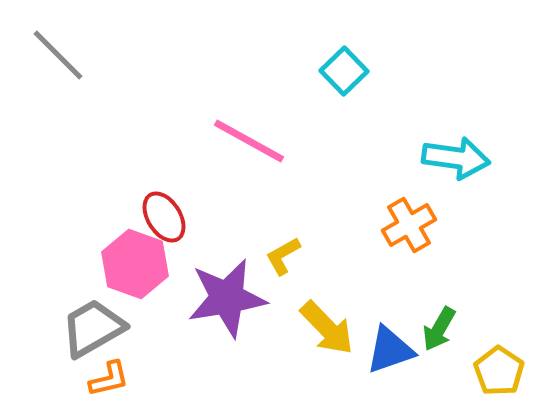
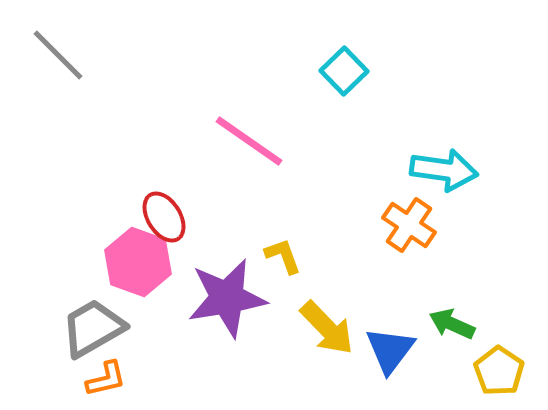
pink line: rotated 6 degrees clockwise
cyan arrow: moved 12 px left, 12 px down
orange cross: rotated 26 degrees counterclockwise
yellow L-shape: rotated 99 degrees clockwise
pink hexagon: moved 3 px right, 2 px up
green arrow: moved 13 px right, 5 px up; rotated 84 degrees clockwise
blue triangle: rotated 34 degrees counterclockwise
orange L-shape: moved 3 px left
